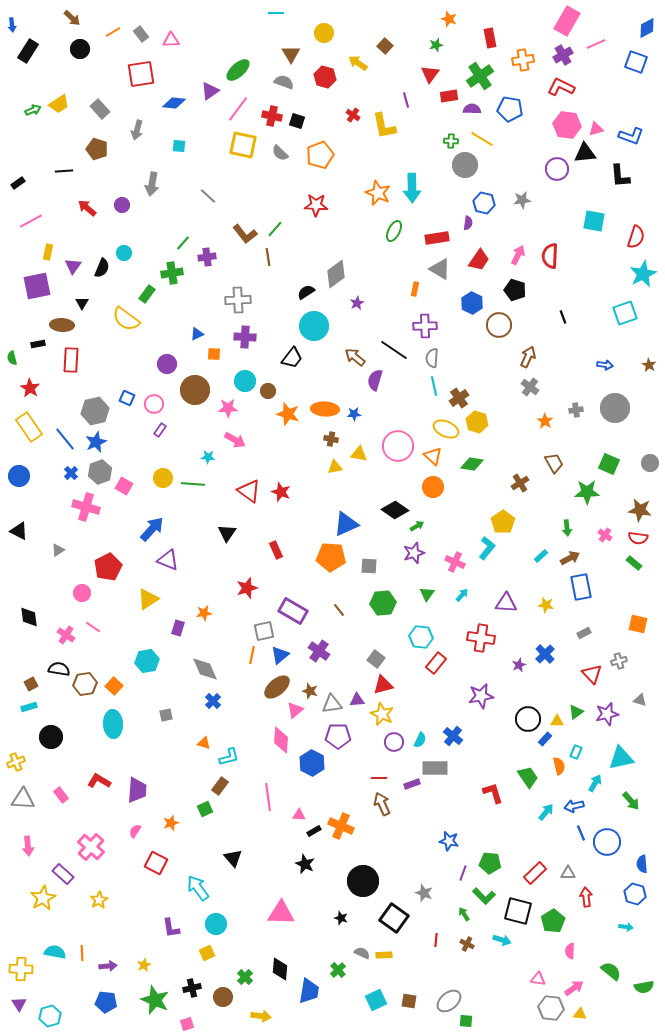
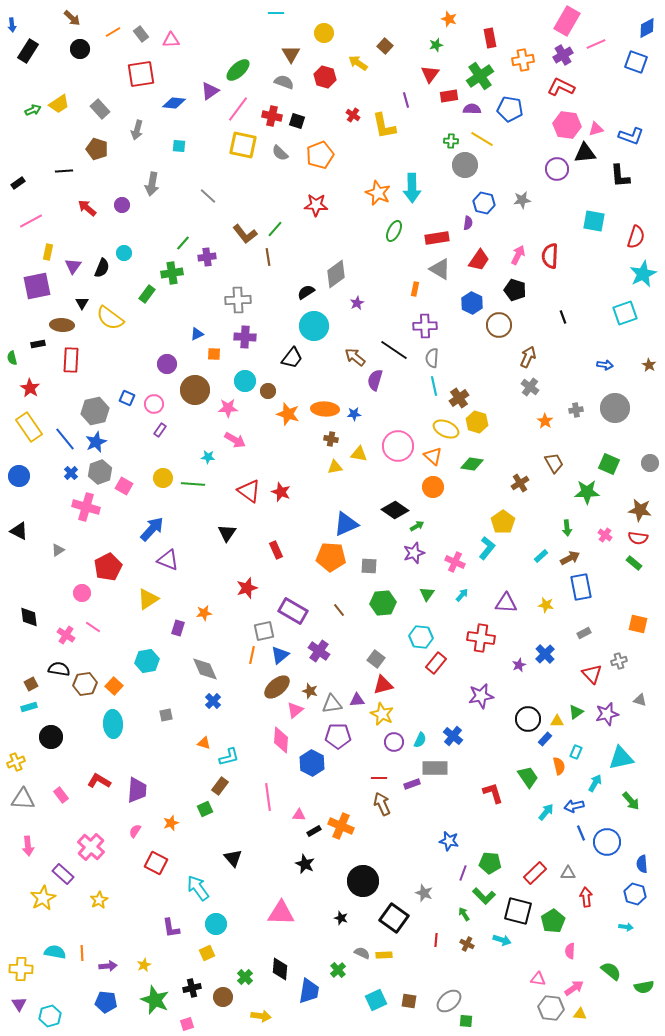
yellow semicircle at (126, 319): moved 16 px left, 1 px up
